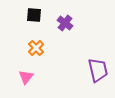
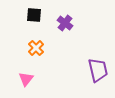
pink triangle: moved 2 px down
